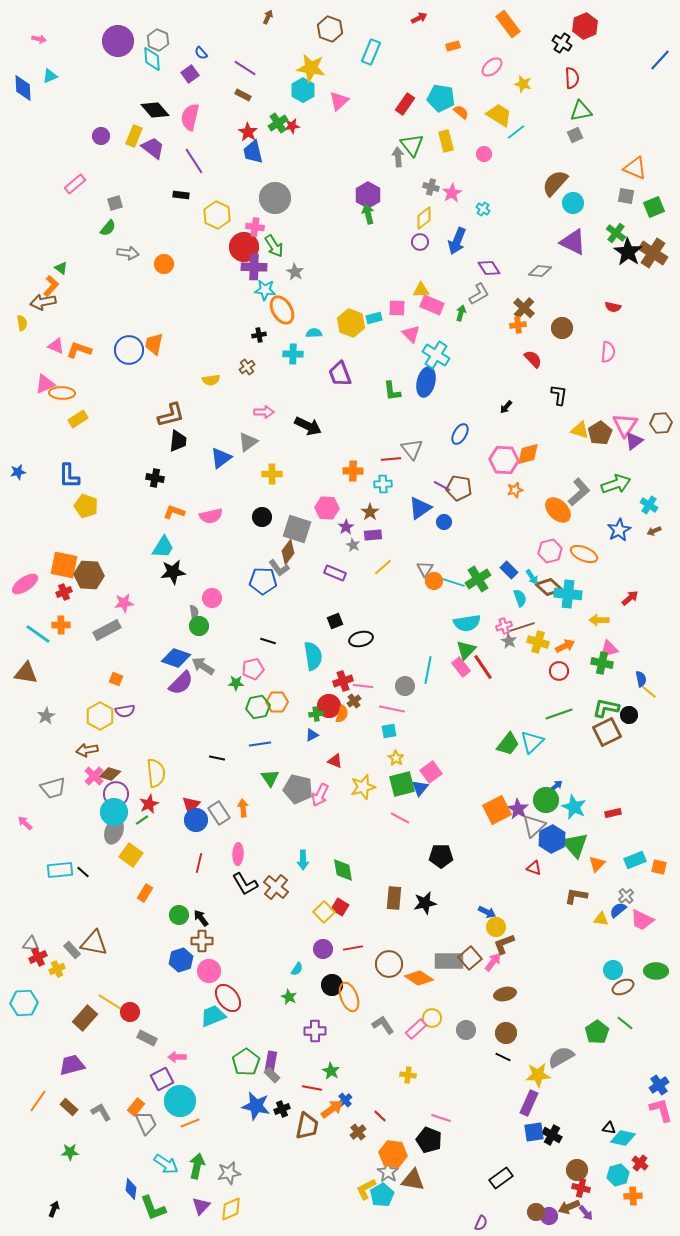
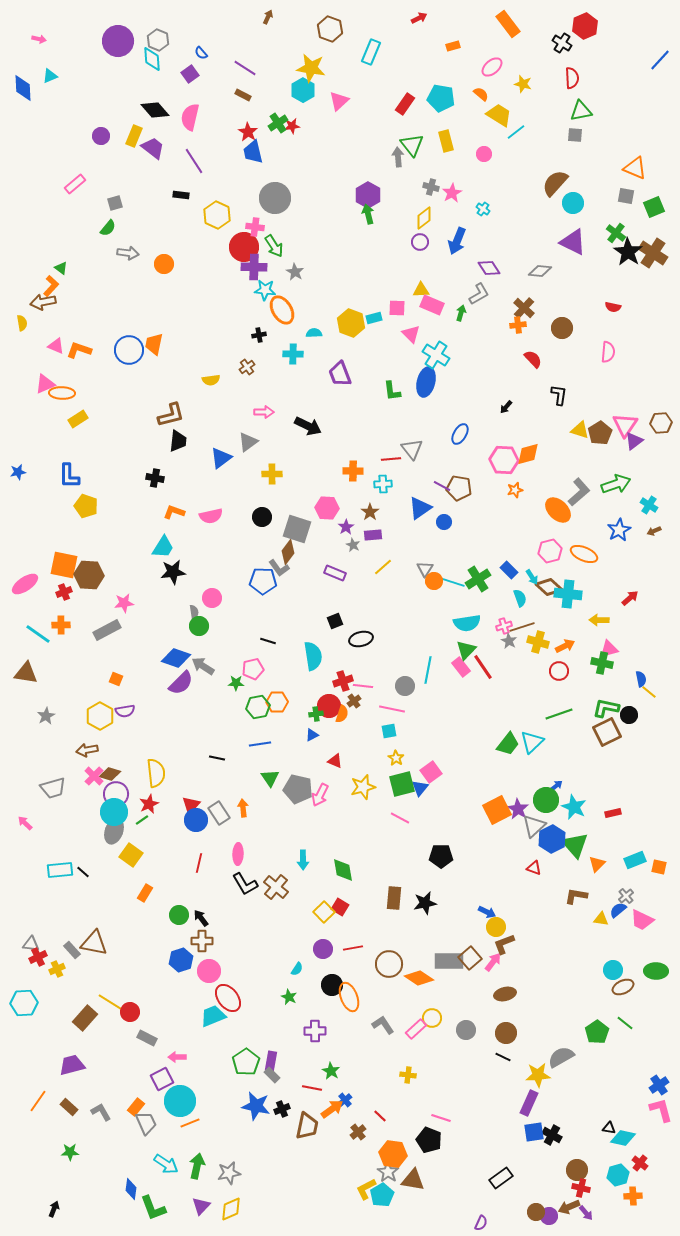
orange semicircle at (461, 112): moved 20 px right, 18 px up
gray square at (575, 135): rotated 28 degrees clockwise
